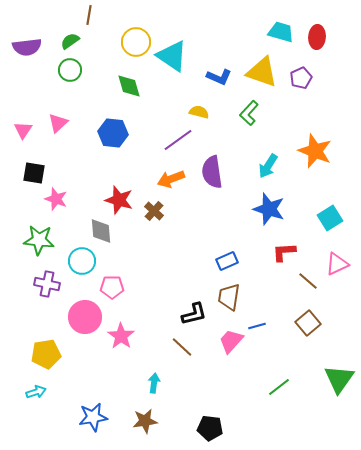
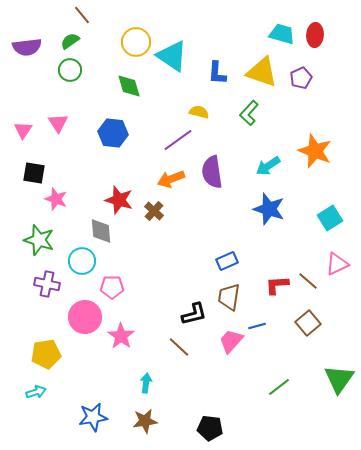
brown line at (89, 15): moved 7 px left; rotated 48 degrees counterclockwise
cyan trapezoid at (281, 32): moved 1 px right, 2 px down
red ellipse at (317, 37): moved 2 px left, 2 px up
blue L-shape at (219, 77): moved 2 px left, 4 px up; rotated 70 degrees clockwise
pink triangle at (58, 123): rotated 20 degrees counterclockwise
cyan arrow at (268, 166): rotated 25 degrees clockwise
green star at (39, 240): rotated 12 degrees clockwise
red L-shape at (284, 252): moved 7 px left, 33 px down
brown line at (182, 347): moved 3 px left
cyan arrow at (154, 383): moved 8 px left
